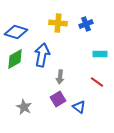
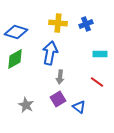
blue arrow: moved 8 px right, 2 px up
gray star: moved 2 px right, 2 px up
